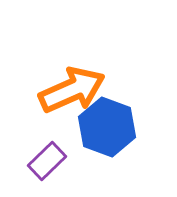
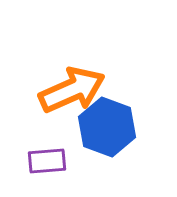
purple rectangle: rotated 39 degrees clockwise
